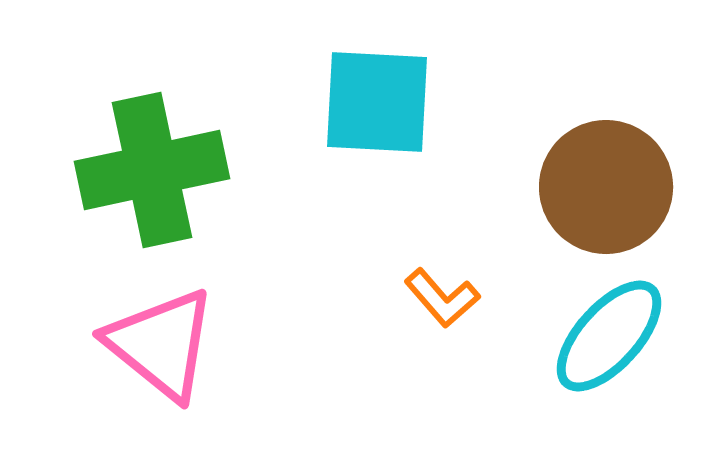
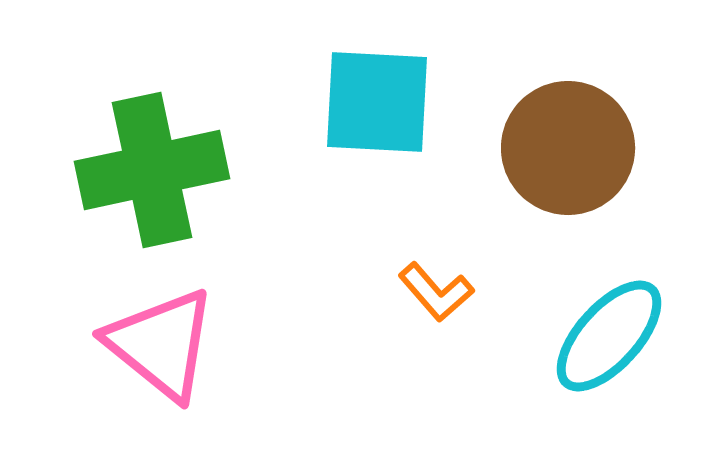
brown circle: moved 38 px left, 39 px up
orange L-shape: moved 6 px left, 6 px up
